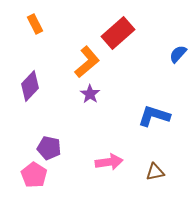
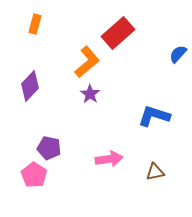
orange rectangle: rotated 42 degrees clockwise
pink arrow: moved 3 px up
